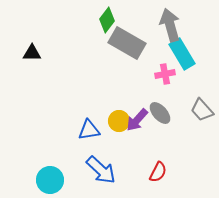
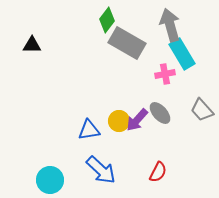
black triangle: moved 8 px up
